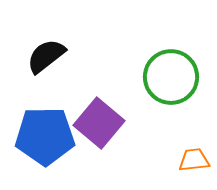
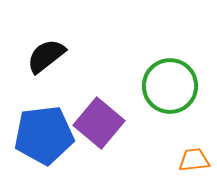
green circle: moved 1 px left, 9 px down
blue pentagon: moved 1 px left, 1 px up; rotated 6 degrees counterclockwise
